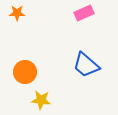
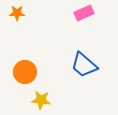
blue trapezoid: moved 2 px left
